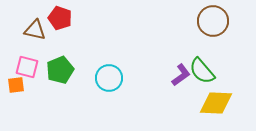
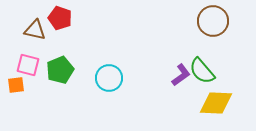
pink square: moved 1 px right, 2 px up
